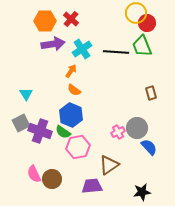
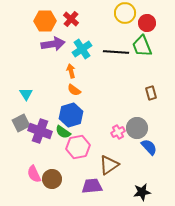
yellow circle: moved 11 px left
orange arrow: rotated 48 degrees counterclockwise
blue hexagon: rotated 20 degrees clockwise
